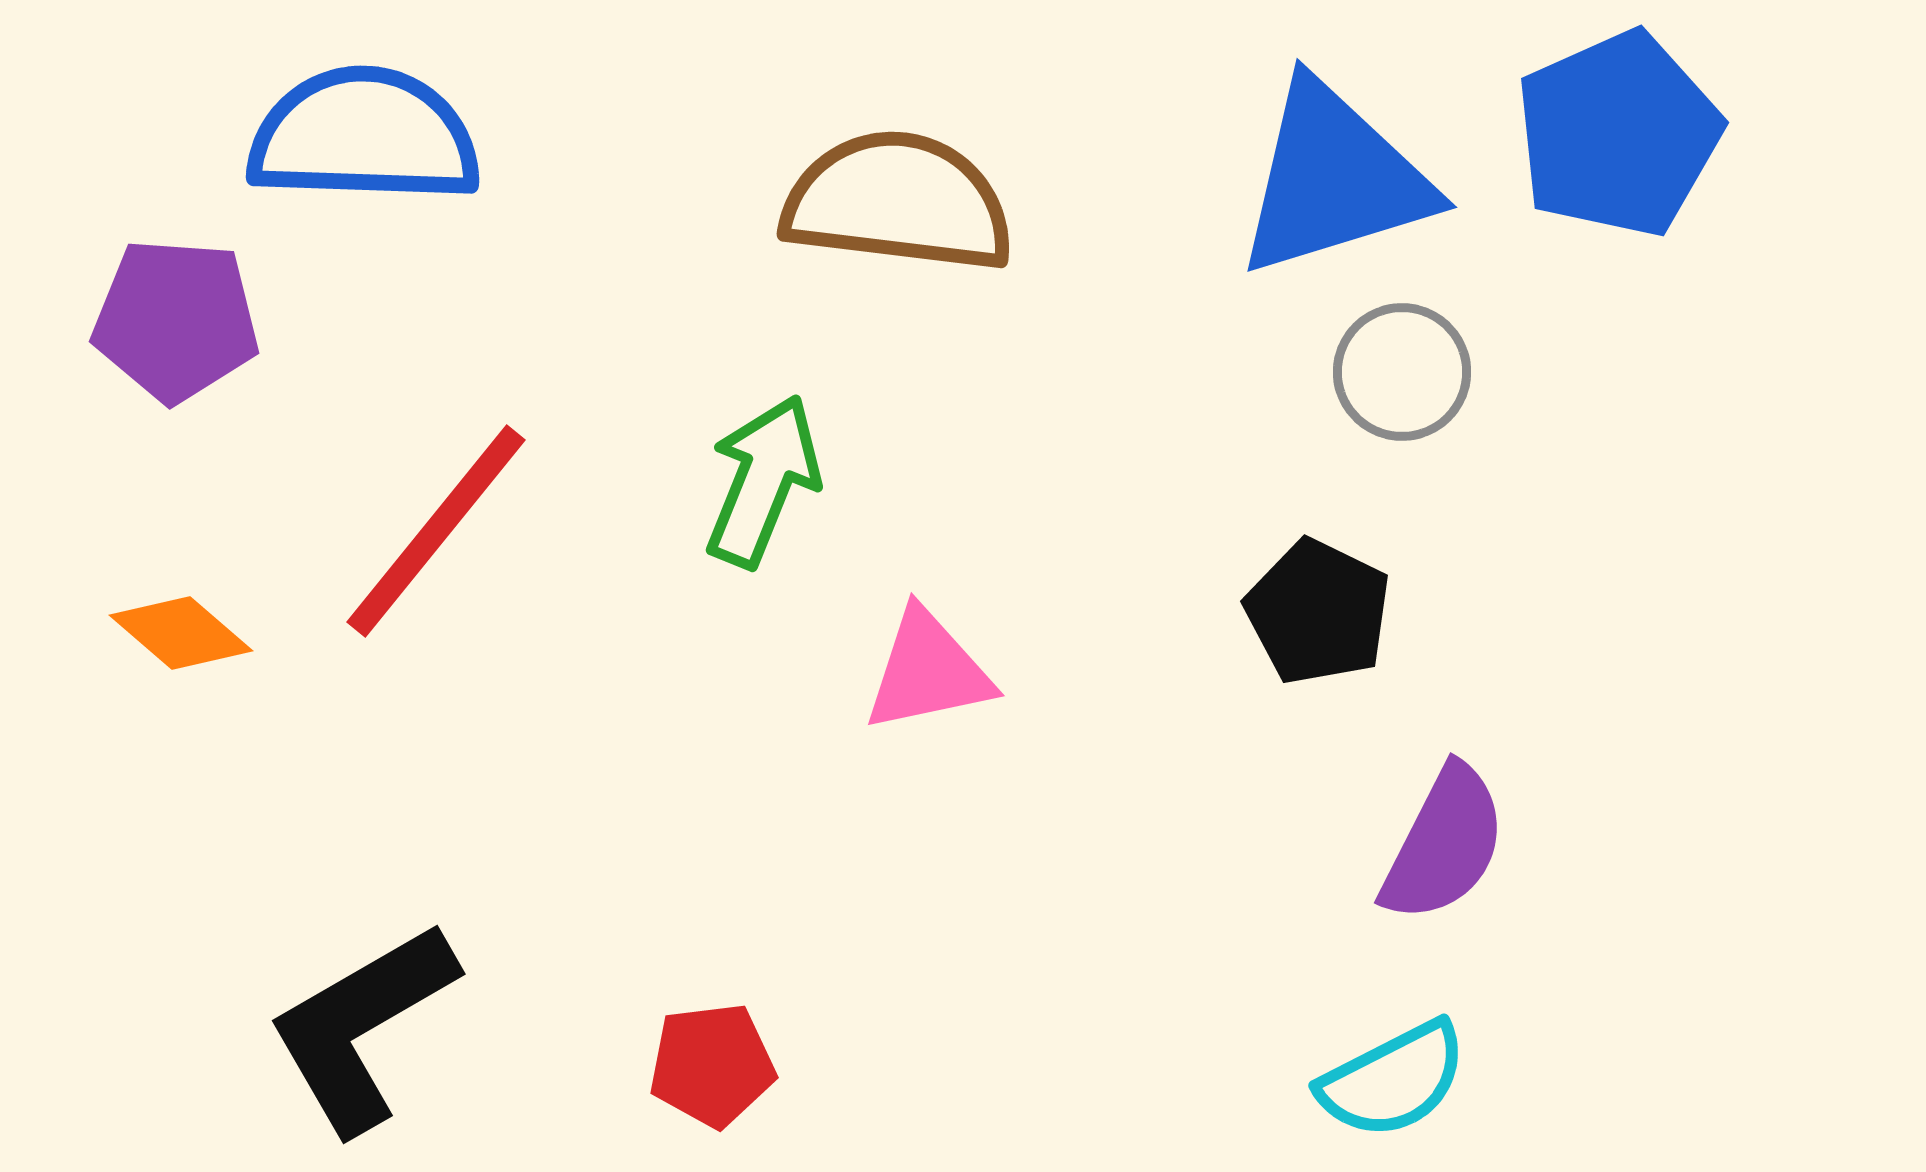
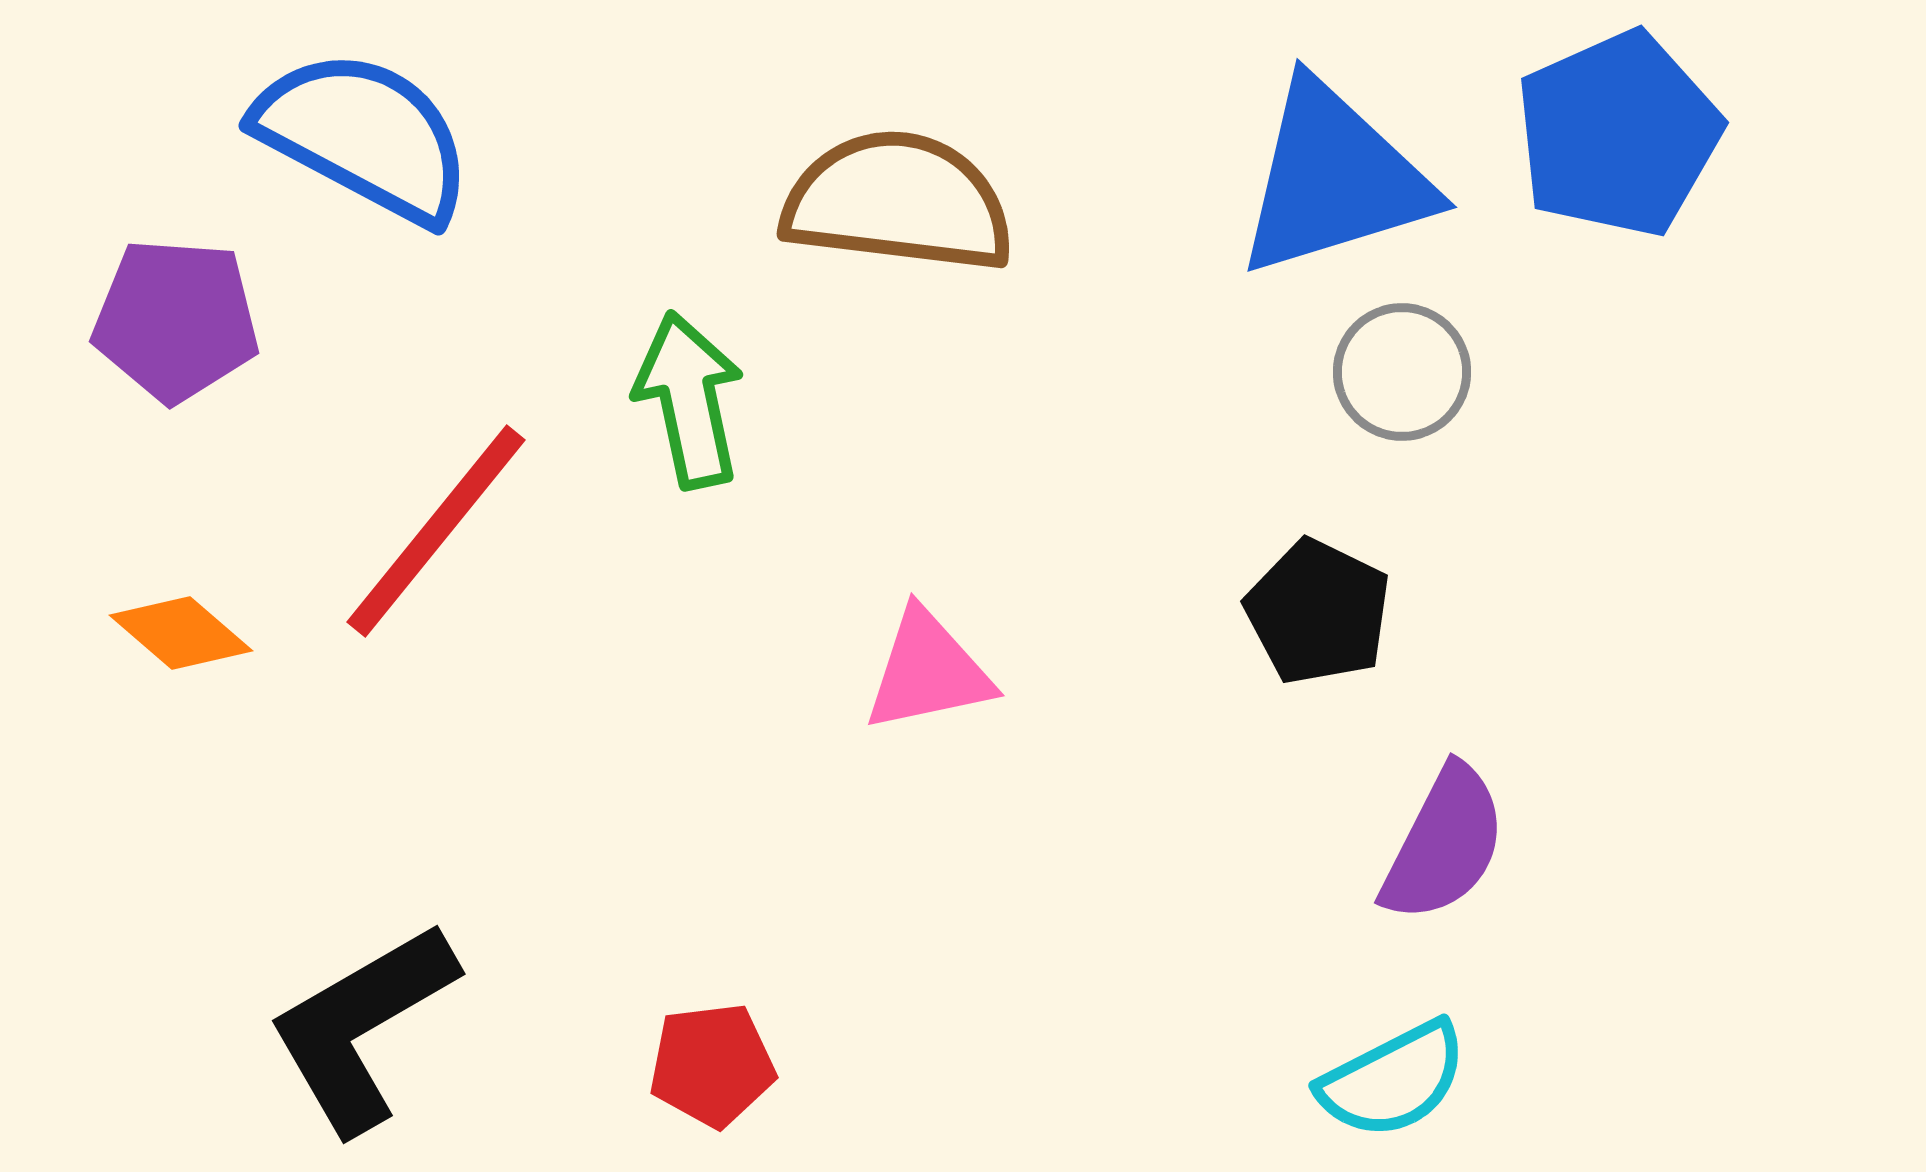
blue semicircle: rotated 26 degrees clockwise
green arrow: moved 74 px left, 81 px up; rotated 34 degrees counterclockwise
